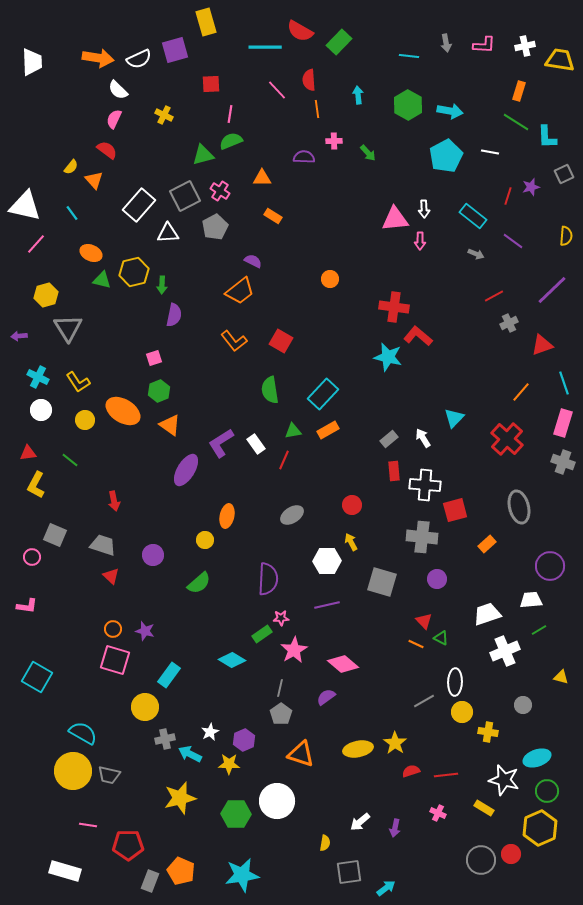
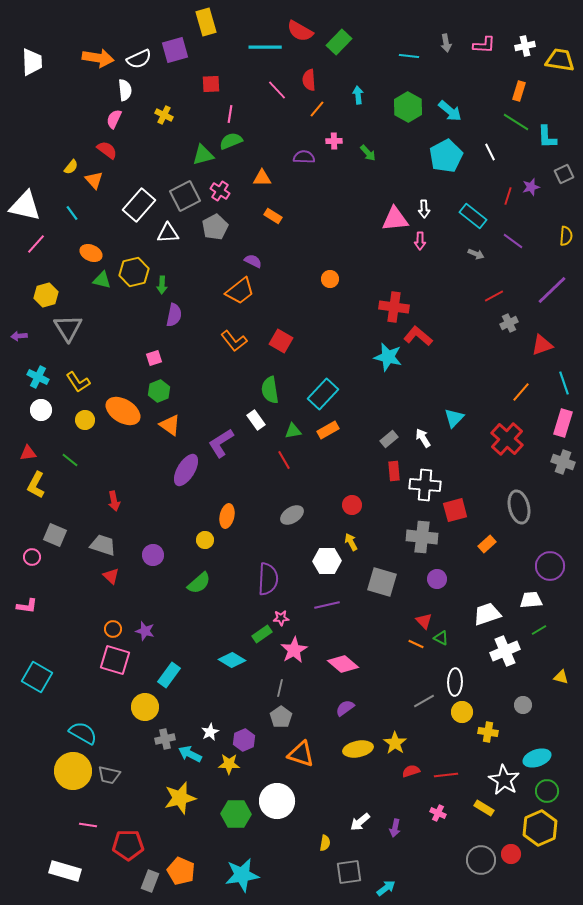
white semicircle at (118, 90): moved 7 px right; rotated 140 degrees counterclockwise
green hexagon at (408, 105): moved 2 px down
orange line at (317, 109): rotated 48 degrees clockwise
cyan arrow at (450, 111): rotated 30 degrees clockwise
white line at (490, 152): rotated 54 degrees clockwise
white rectangle at (256, 444): moved 24 px up
red line at (284, 460): rotated 54 degrees counterclockwise
purple semicircle at (326, 697): moved 19 px right, 11 px down
gray pentagon at (281, 714): moved 3 px down
white star at (504, 780): rotated 16 degrees clockwise
